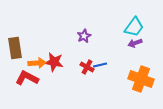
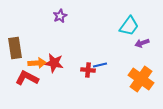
cyan trapezoid: moved 5 px left, 1 px up
purple star: moved 24 px left, 20 px up
purple arrow: moved 7 px right
red star: moved 1 px down
red cross: moved 1 px right, 3 px down; rotated 24 degrees counterclockwise
orange cross: rotated 15 degrees clockwise
